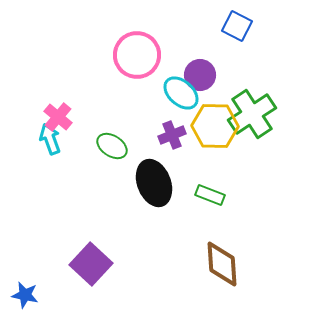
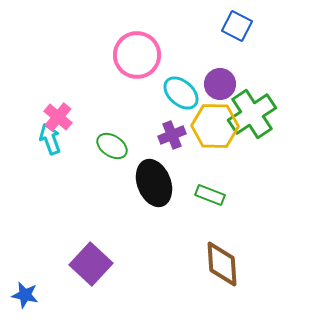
purple circle: moved 20 px right, 9 px down
